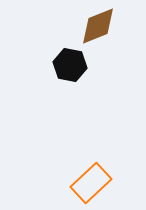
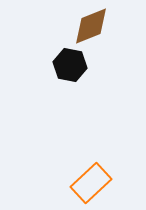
brown diamond: moved 7 px left
